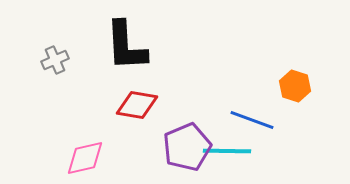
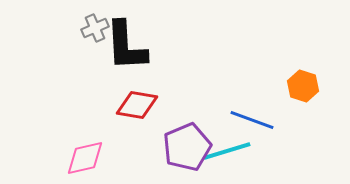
gray cross: moved 40 px right, 32 px up
orange hexagon: moved 8 px right
cyan line: rotated 18 degrees counterclockwise
